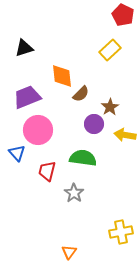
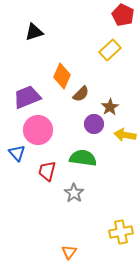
black triangle: moved 10 px right, 16 px up
orange diamond: rotated 30 degrees clockwise
